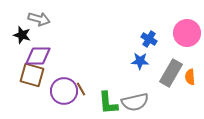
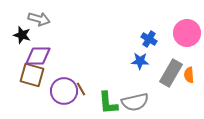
orange semicircle: moved 1 px left, 2 px up
